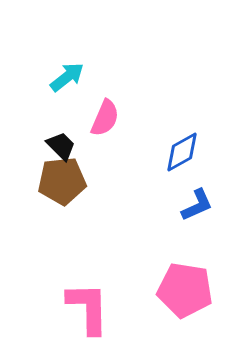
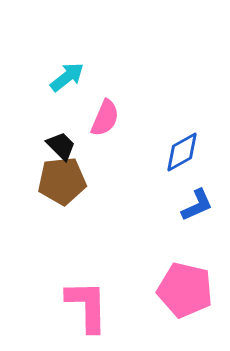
pink pentagon: rotated 4 degrees clockwise
pink L-shape: moved 1 px left, 2 px up
